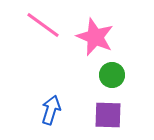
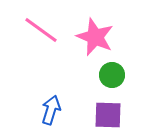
pink line: moved 2 px left, 5 px down
